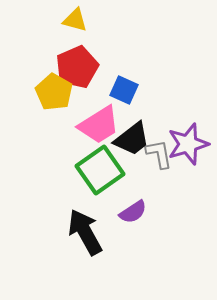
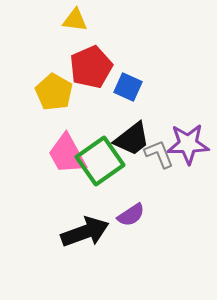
yellow triangle: rotated 8 degrees counterclockwise
red pentagon: moved 14 px right
blue square: moved 4 px right, 3 px up
pink trapezoid: moved 32 px left, 29 px down; rotated 93 degrees clockwise
purple star: rotated 15 degrees clockwise
gray L-shape: rotated 12 degrees counterclockwise
green square: moved 9 px up
purple semicircle: moved 2 px left, 3 px down
black arrow: rotated 99 degrees clockwise
